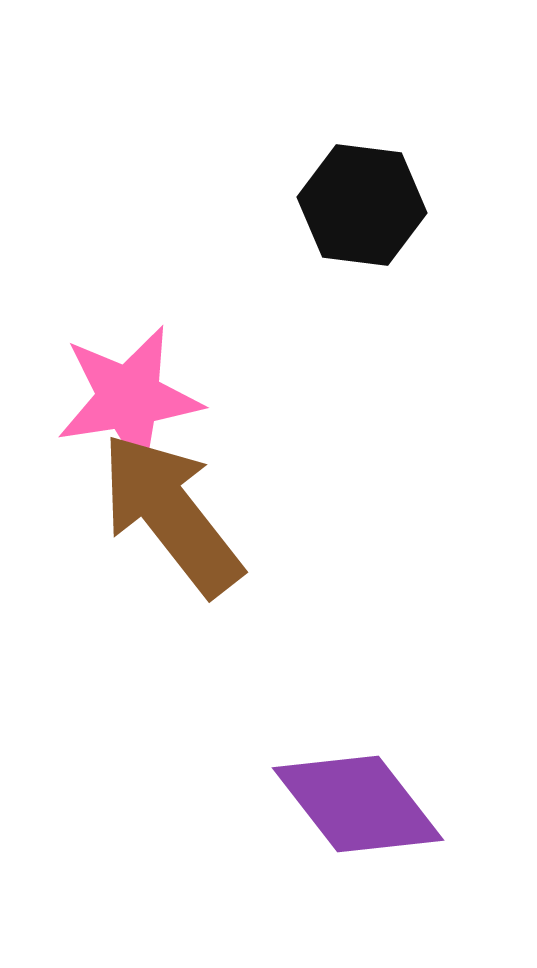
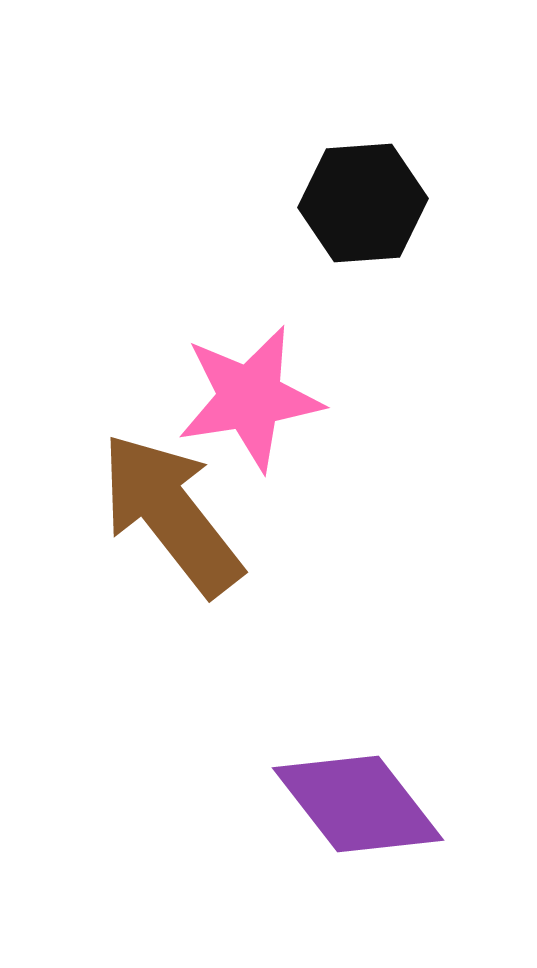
black hexagon: moved 1 px right, 2 px up; rotated 11 degrees counterclockwise
pink star: moved 121 px right
